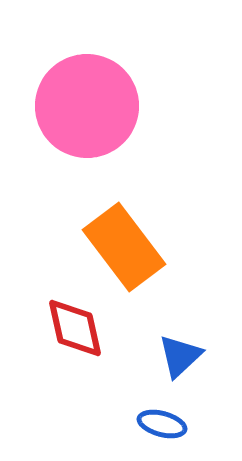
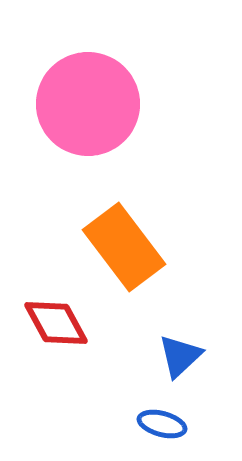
pink circle: moved 1 px right, 2 px up
red diamond: moved 19 px left, 5 px up; rotated 16 degrees counterclockwise
